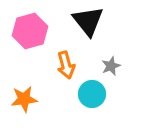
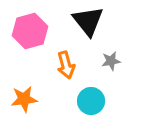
gray star: moved 5 px up; rotated 12 degrees clockwise
cyan circle: moved 1 px left, 7 px down
